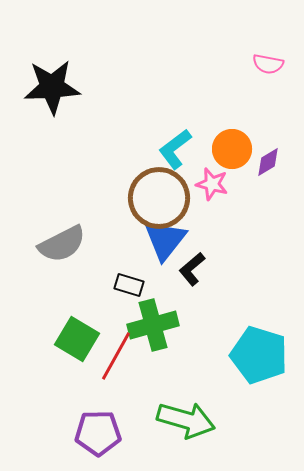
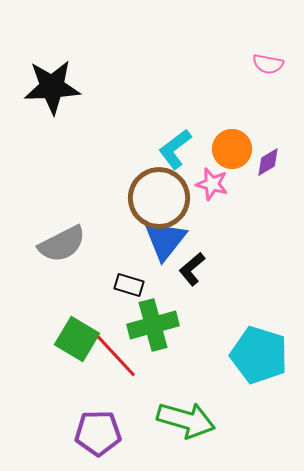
red line: rotated 72 degrees counterclockwise
